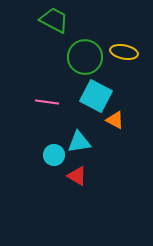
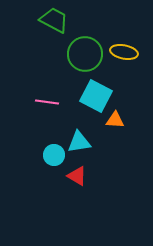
green circle: moved 3 px up
orange triangle: rotated 24 degrees counterclockwise
